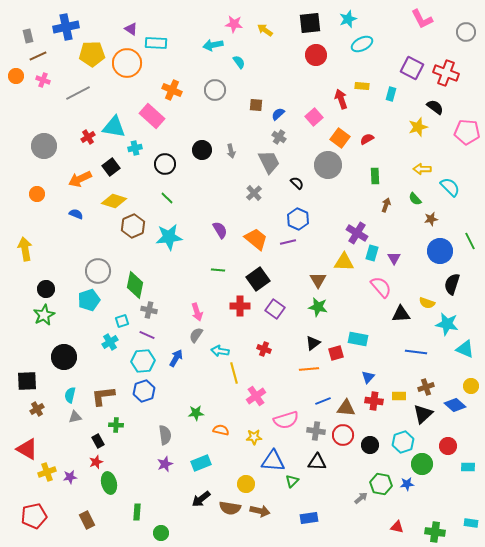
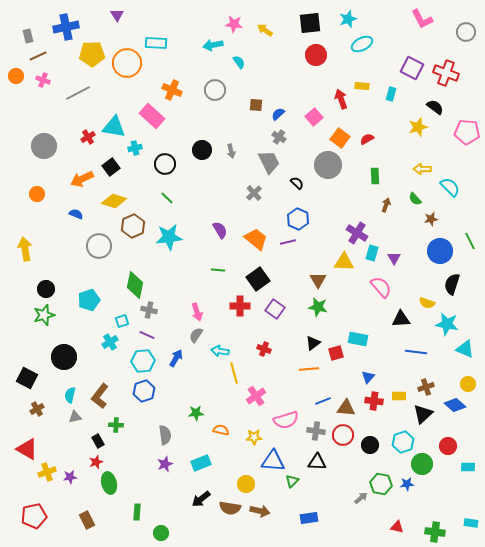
purple triangle at (131, 29): moved 14 px left, 14 px up; rotated 24 degrees clockwise
orange arrow at (80, 179): moved 2 px right
gray circle at (98, 271): moved 1 px right, 25 px up
black triangle at (401, 314): moved 5 px down
green star at (44, 315): rotated 10 degrees clockwise
black square at (27, 381): moved 3 px up; rotated 30 degrees clockwise
yellow circle at (471, 386): moved 3 px left, 2 px up
brown L-shape at (103, 396): moved 3 px left; rotated 45 degrees counterclockwise
